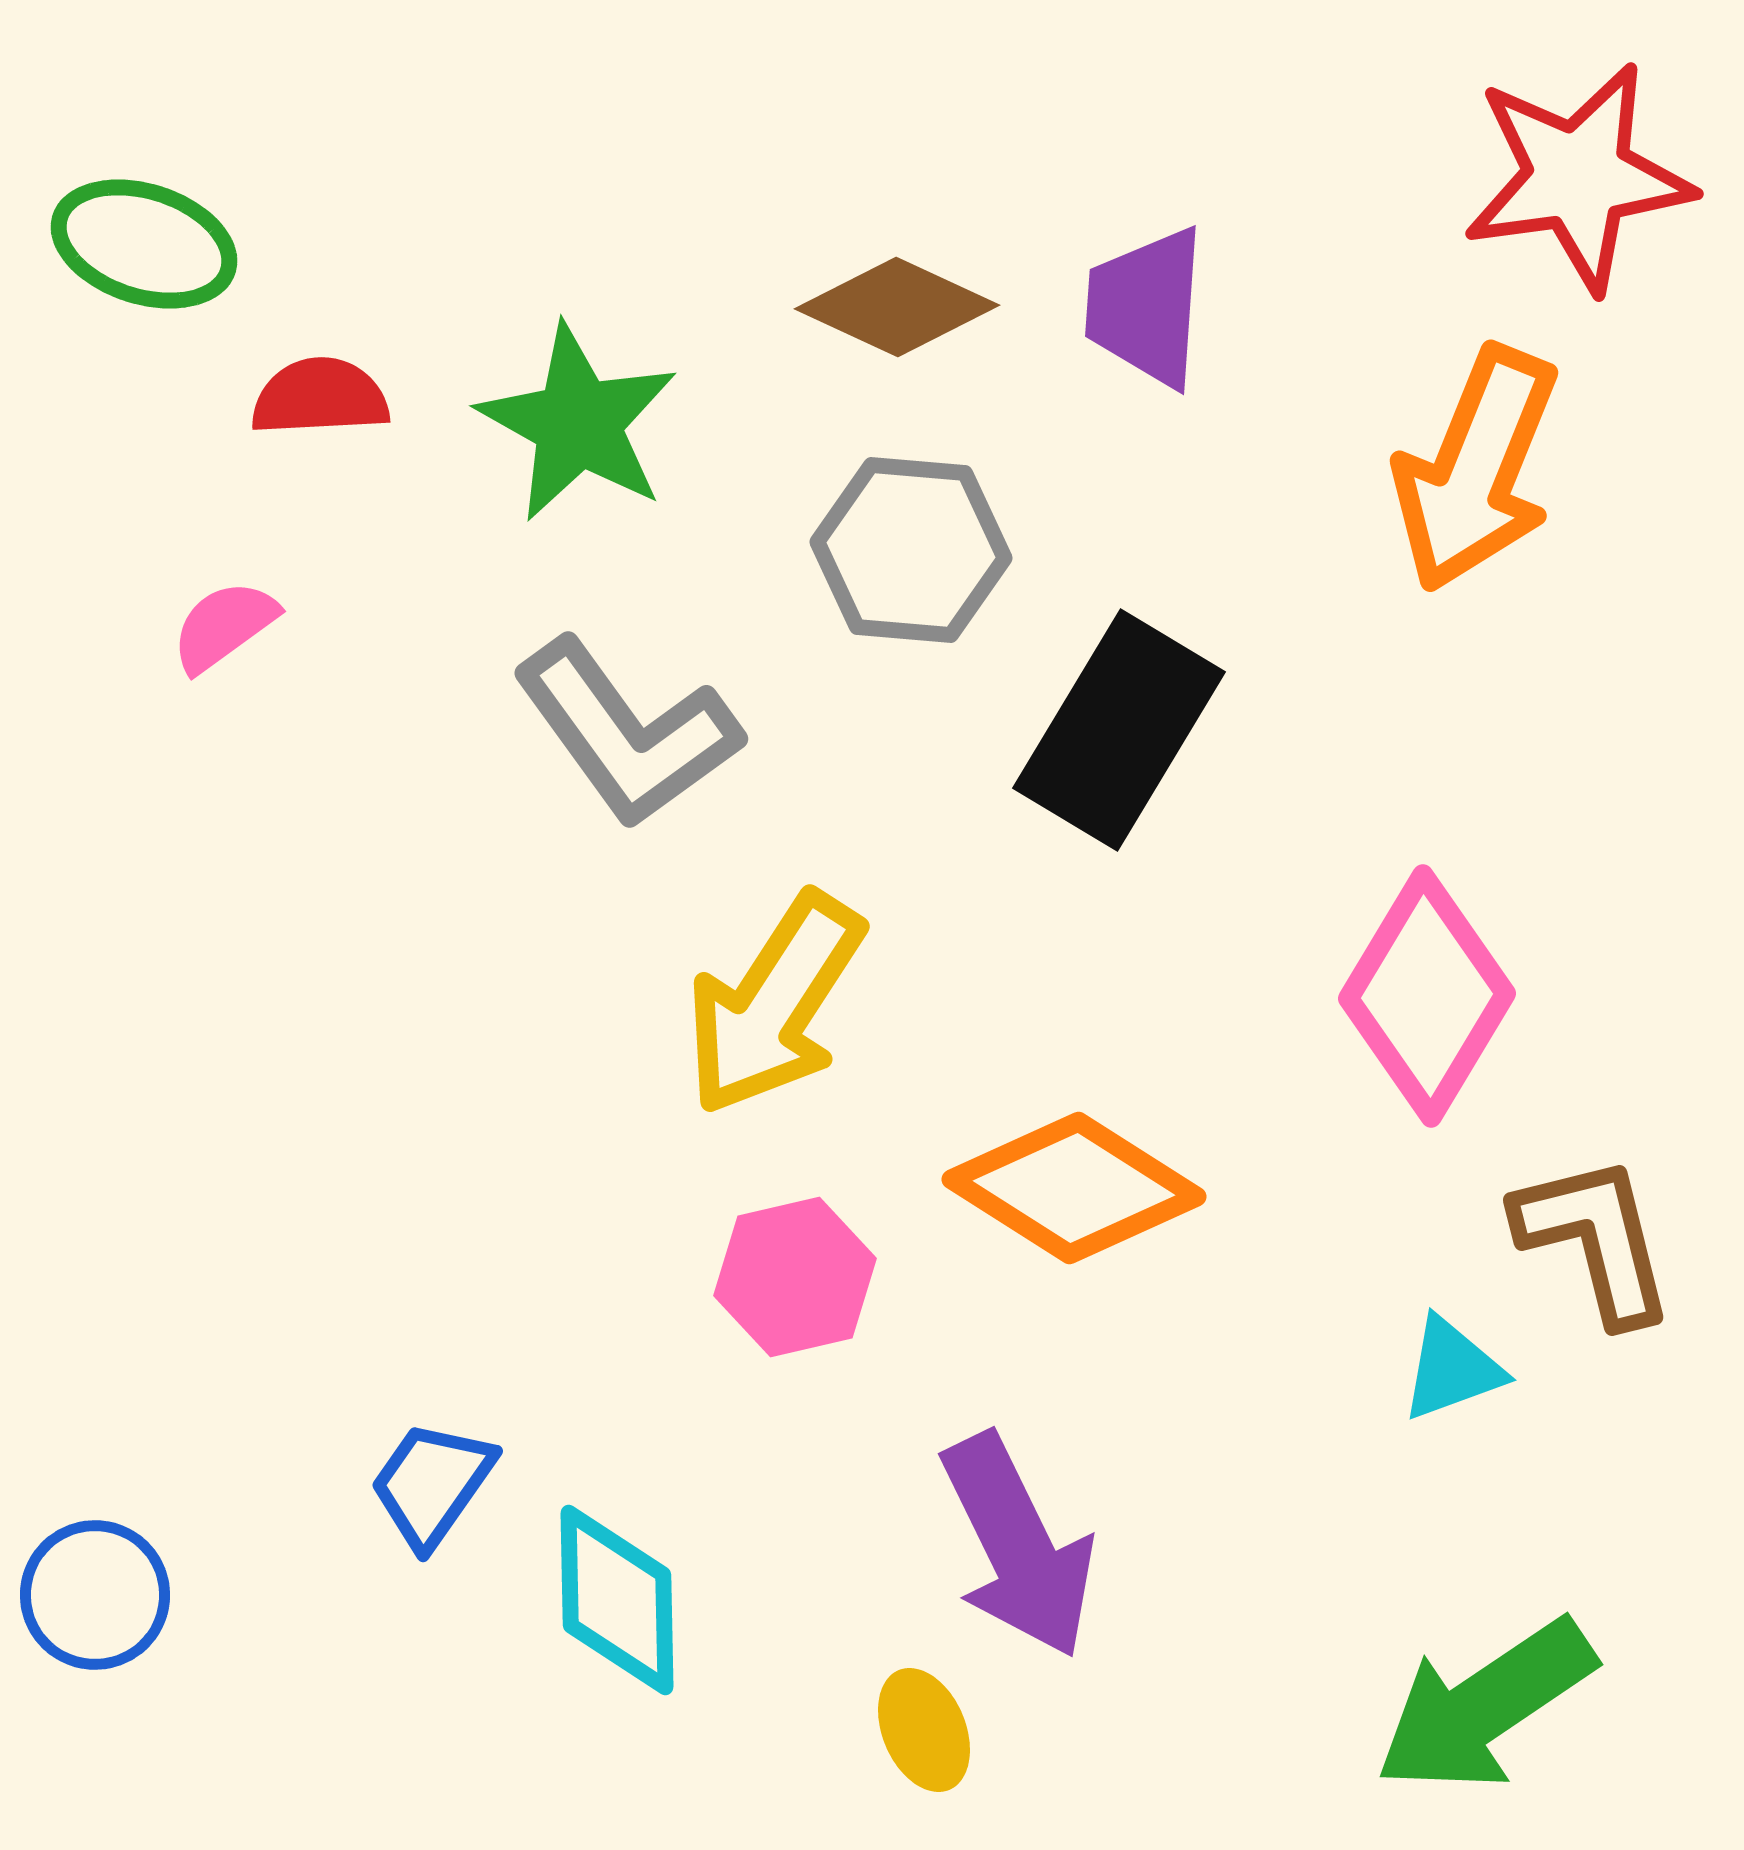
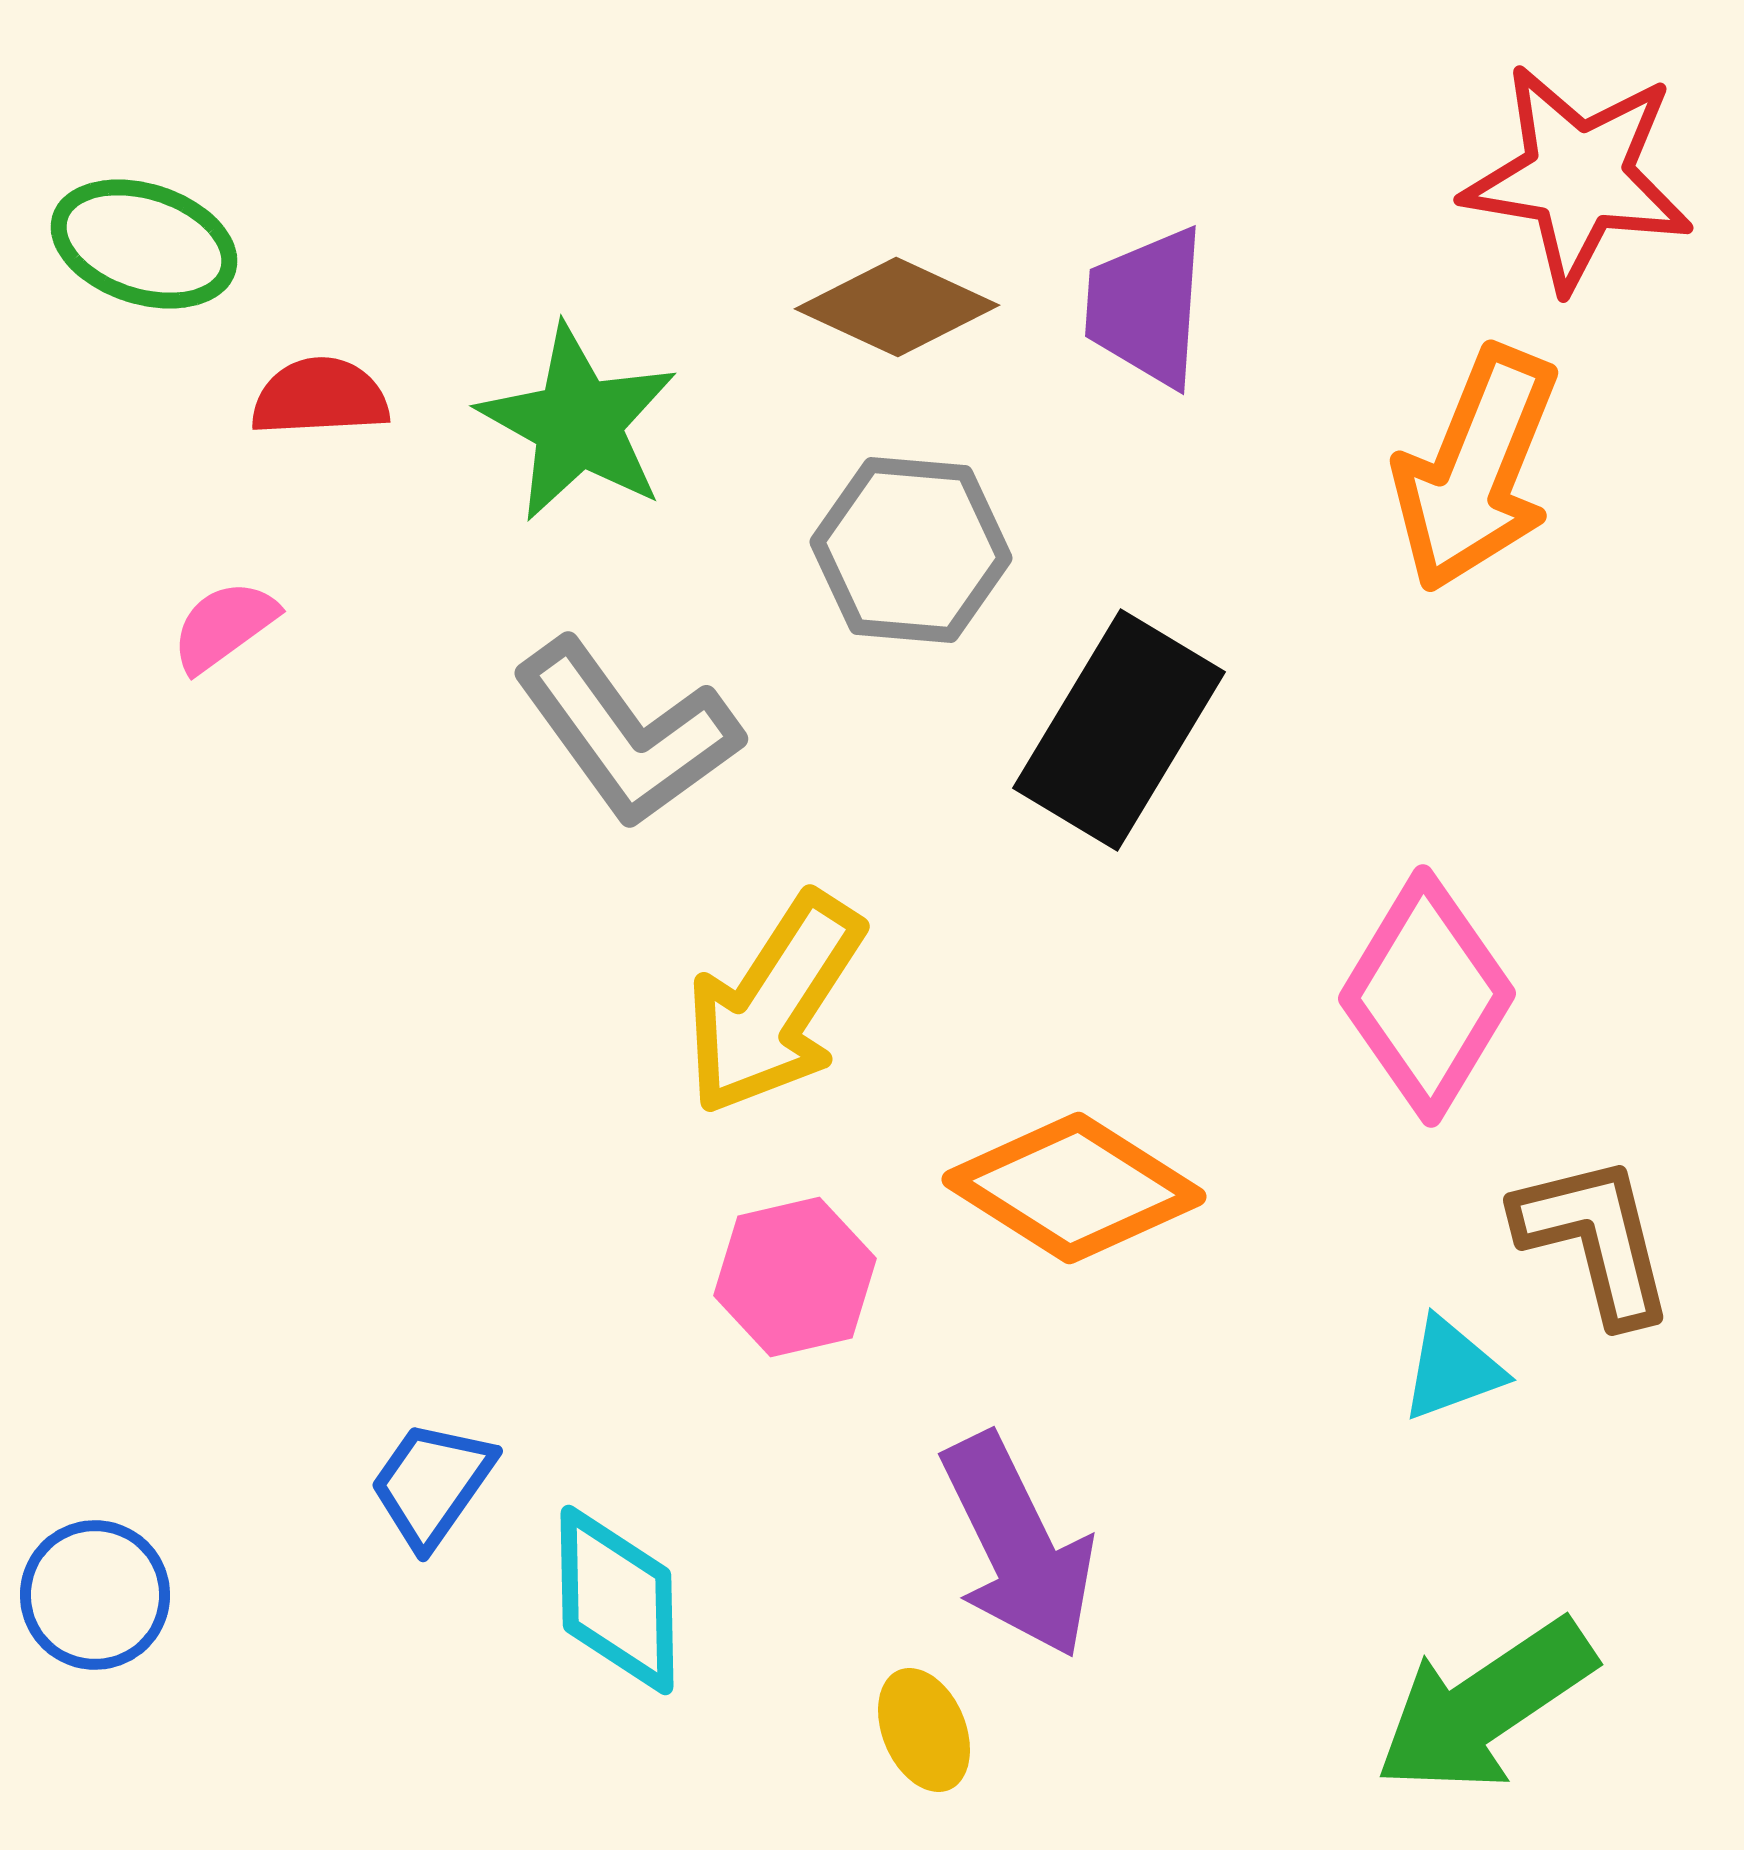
red star: rotated 17 degrees clockwise
